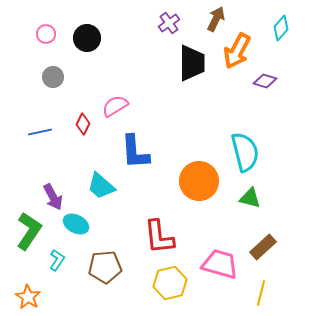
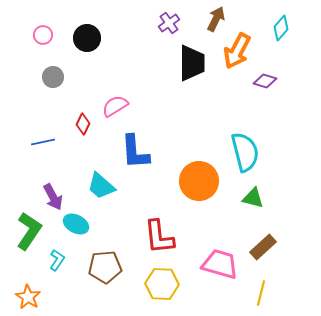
pink circle: moved 3 px left, 1 px down
blue line: moved 3 px right, 10 px down
green triangle: moved 3 px right
yellow hexagon: moved 8 px left, 1 px down; rotated 16 degrees clockwise
